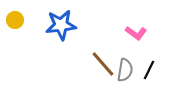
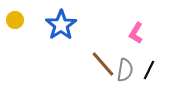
blue star: rotated 28 degrees counterclockwise
pink L-shape: rotated 85 degrees clockwise
